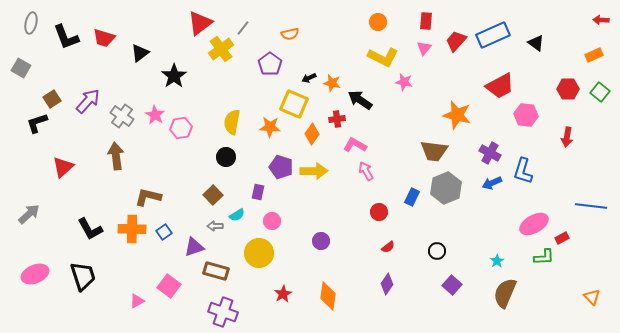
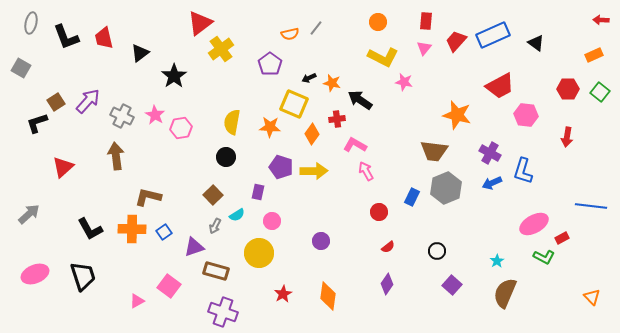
gray line at (243, 28): moved 73 px right
red trapezoid at (104, 38): rotated 60 degrees clockwise
brown square at (52, 99): moved 4 px right, 3 px down
gray cross at (122, 116): rotated 10 degrees counterclockwise
gray arrow at (215, 226): rotated 63 degrees counterclockwise
green L-shape at (544, 257): rotated 30 degrees clockwise
